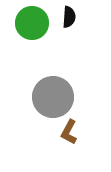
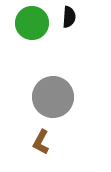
brown L-shape: moved 28 px left, 10 px down
